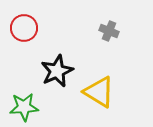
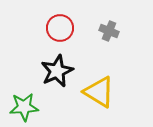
red circle: moved 36 px right
